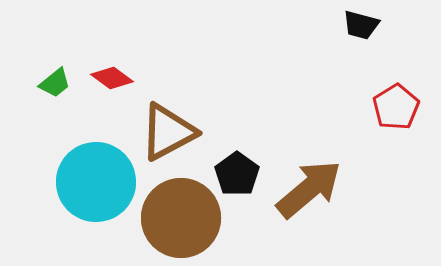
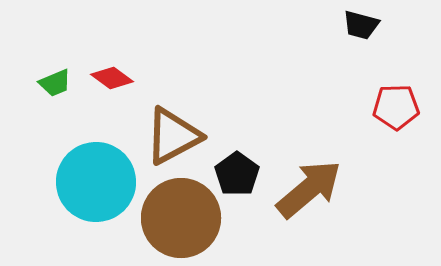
green trapezoid: rotated 16 degrees clockwise
red pentagon: rotated 30 degrees clockwise
brown triangle: moved 5 px right, 4 px down
